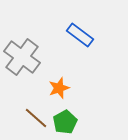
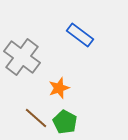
green pentagon: rotated 15 degrees counterclockwise
